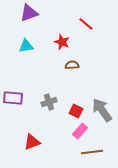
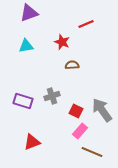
red line: rotated 63 degrees counterclockwise
purple rectangle: moved 10 px right, 3 px down; rotated 12 degrees clockwise
gray cross: moved 3 px right, 6 px up
brown line: rotated 30 degrees clockwise
